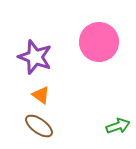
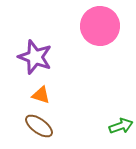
pink circle: moved 1 px right, 16 px up
orange triangle: rotated 18 degrees counterclockwise
green arrow: moved 3 px right
